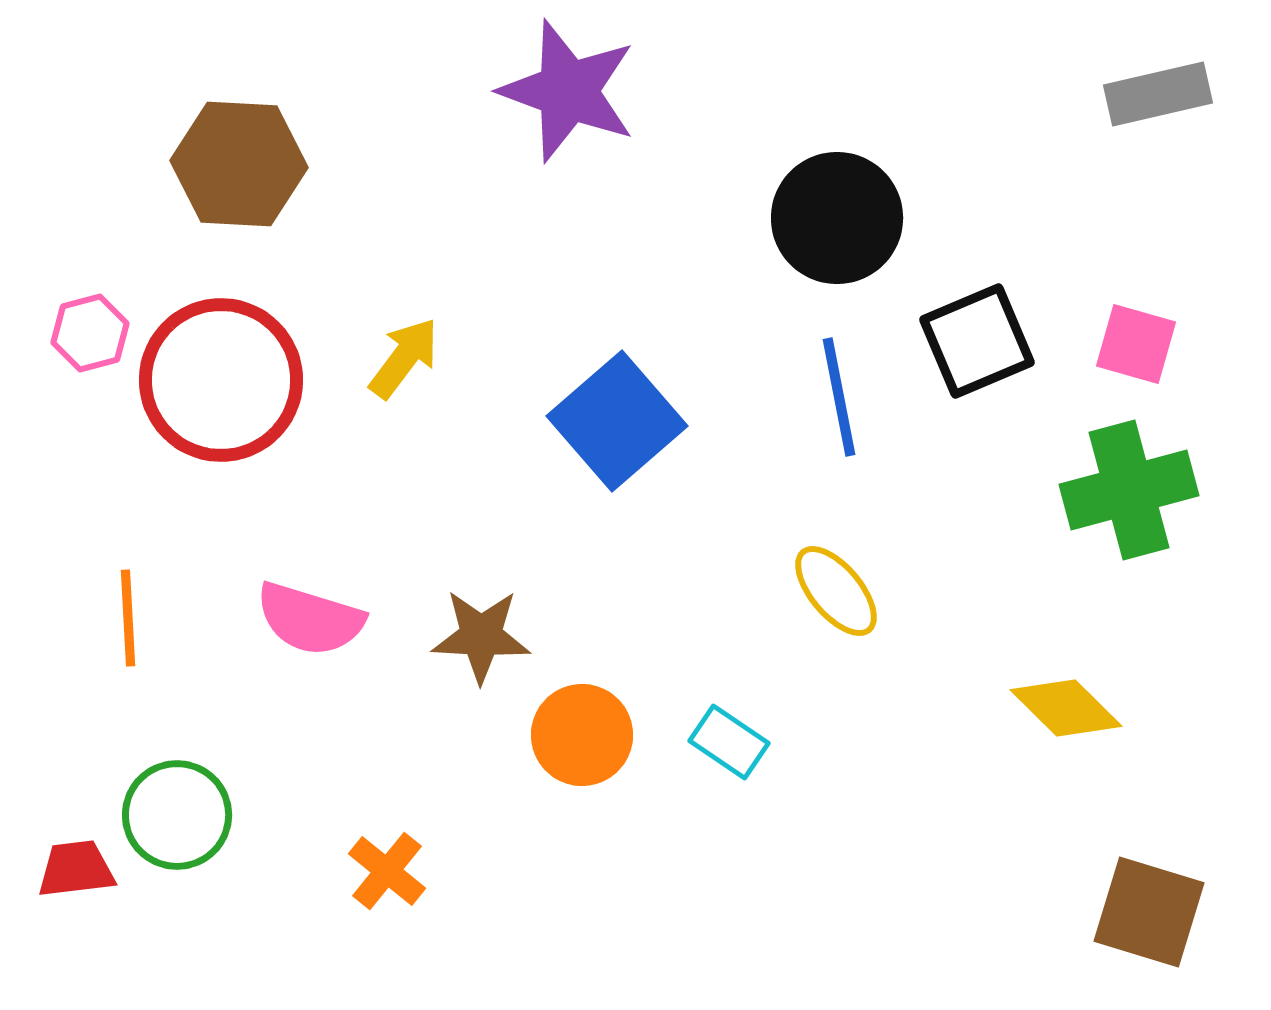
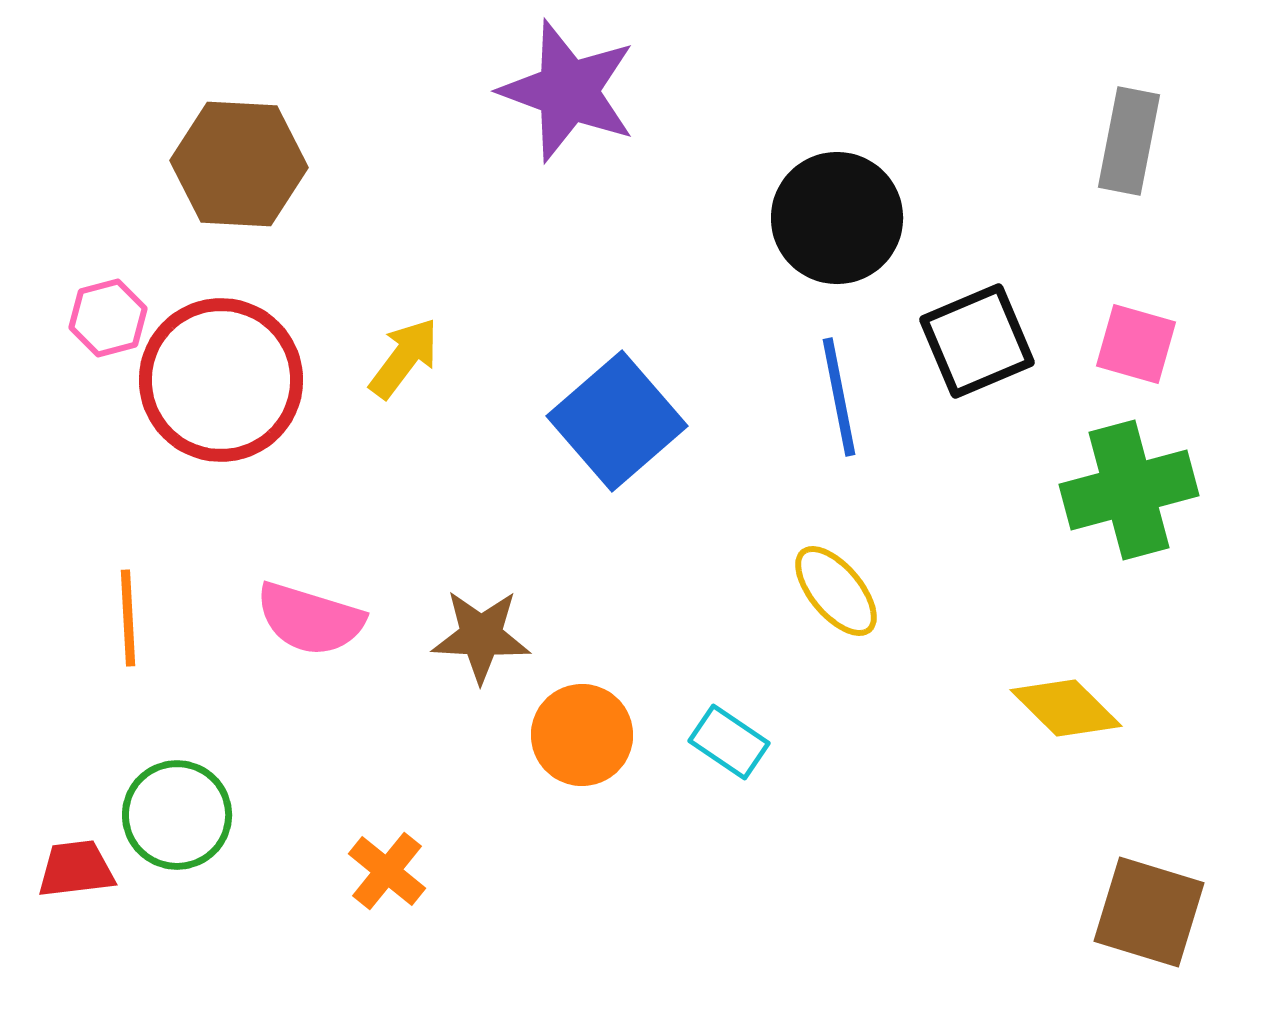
gray rectangle: moved 29 px left, 47 px down; rotated 66 degrees counterclockwise
pink hexagon: moved 18 px right, 15 px up
